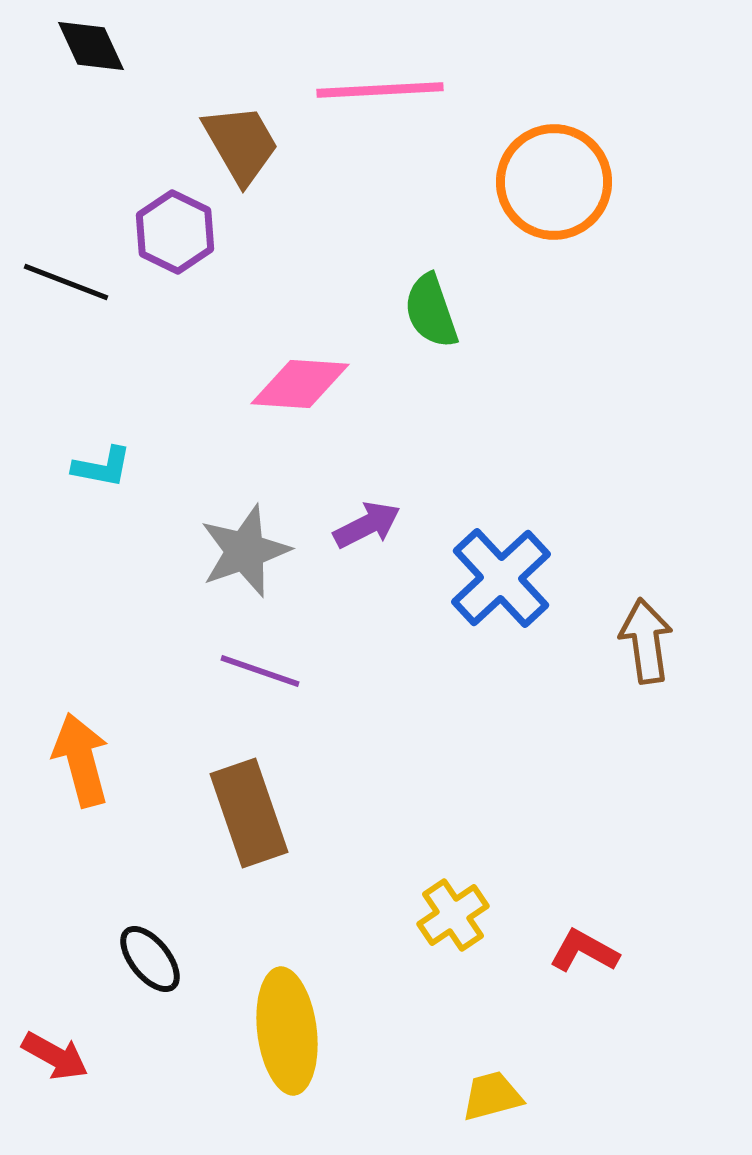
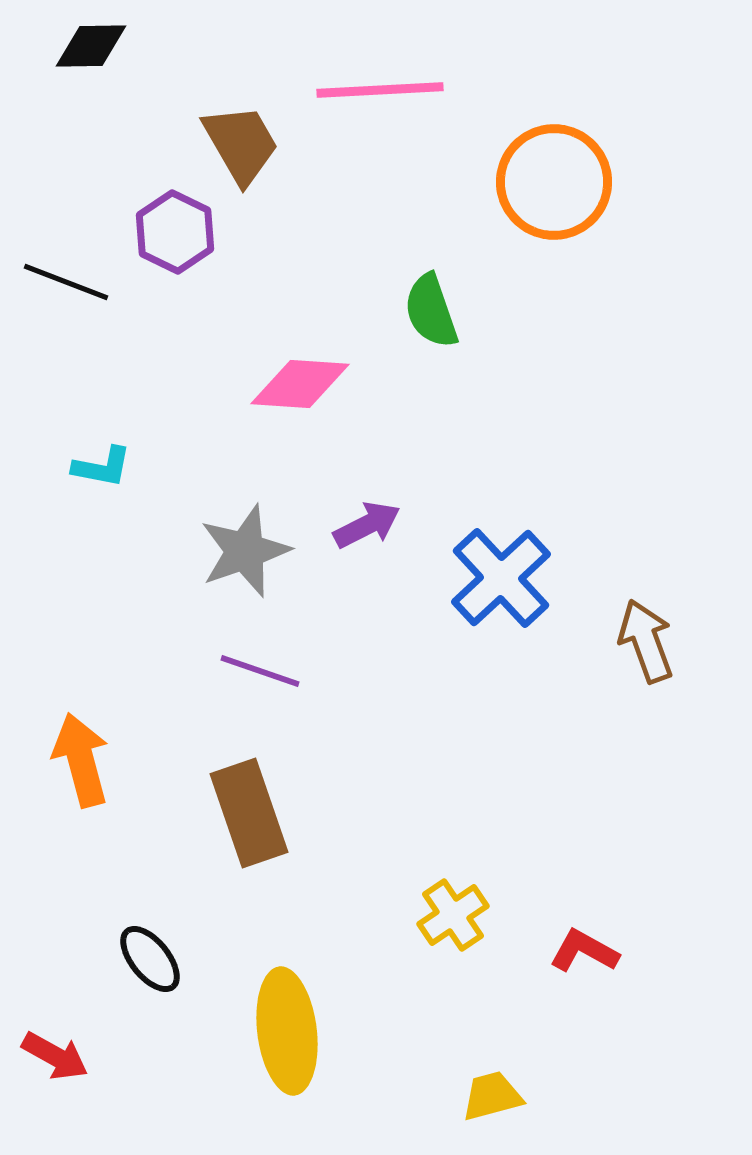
black diamond: rotated 66 degrees counterclockwise
brown arrow: rotated 12 degrees counterclockwise
